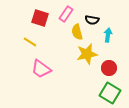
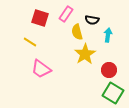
yellow star: moved 2 px left; rotated 20 degrees counterclockwise
red circle: moved 2 px down
green square: moved 3 px right
